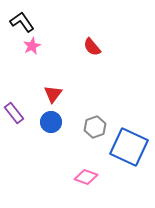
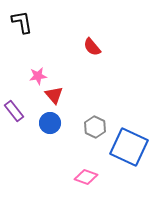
black L-shape: rotated 25 degrees clockwise
pink star: moved 6 px right, 30 px down; rotated 18 degrees clockwise
red triangle: moved 1 px right, 1 px down; rotated 18 degrees counterclockwise
purple rectangle: moved 2 px up
blue circle: moved 1 px left, 1 px down
gray hexagon: rotated 15 degrees counterclockwise
